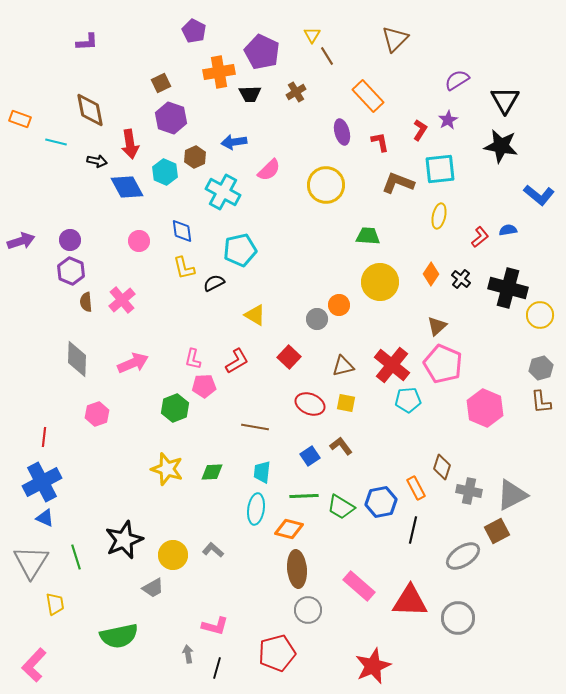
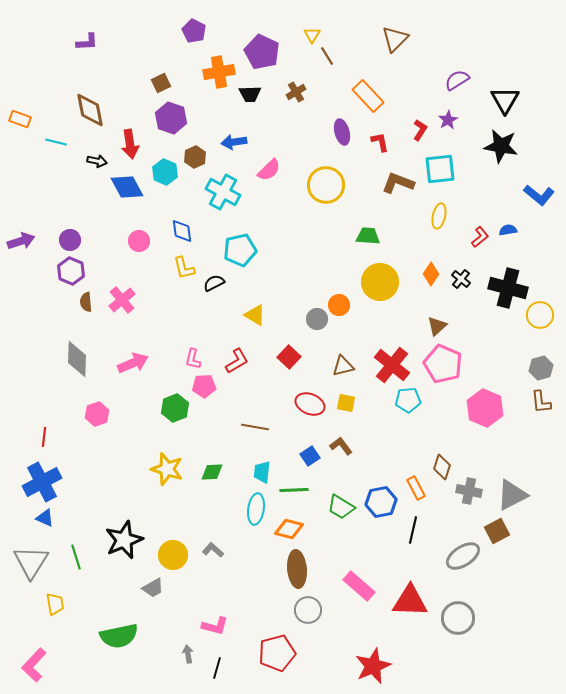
green line at (304, 496): moved 10 px left, 6 px up
